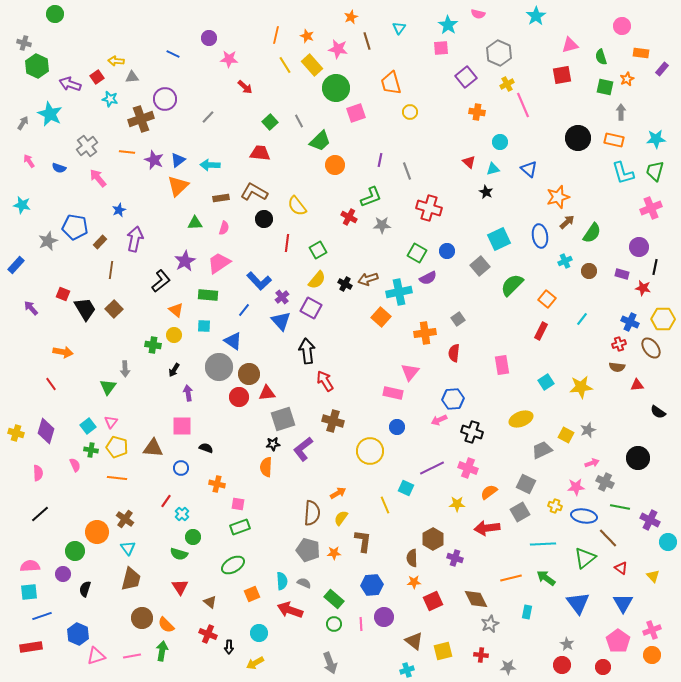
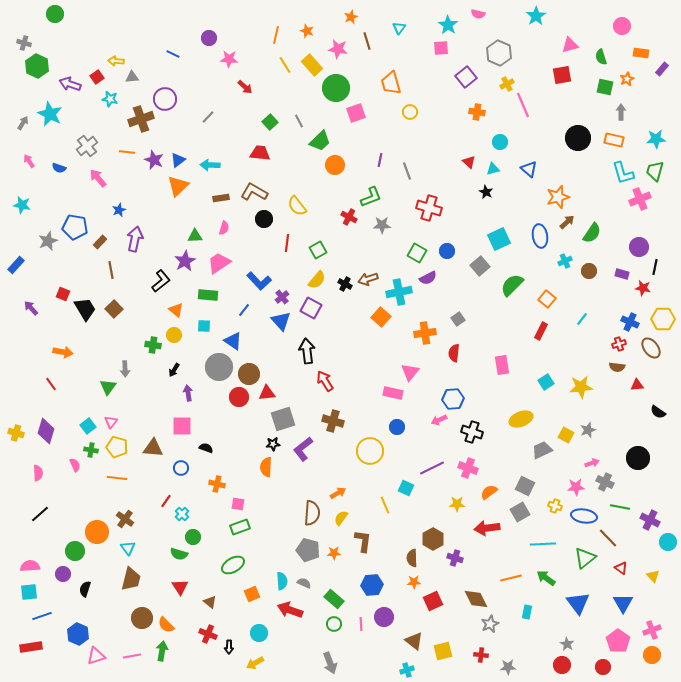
orange star at (307, 36): moved 5 px up
pink cross at (651, 208): moved 11 px left, 9 px up
green triangle at (195, 223): moved 13 px down
brown line at (111, 270): rotated 18 degrees counterclockwise
gray square at (526, 484): moved 1 px left, 2 px down
